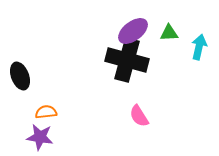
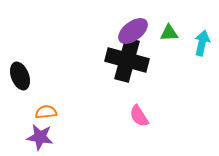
cyan arrow: moved 3 px right, 4 px up
